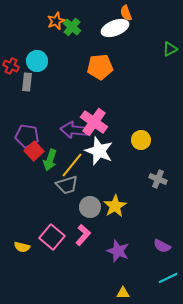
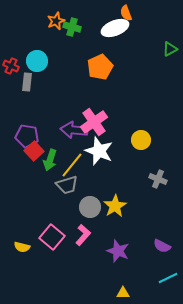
green cross: rotated 24 degrees counterclockwise
orange pentagon: rotated 20 degrees counterclockwise
pink cross: rotated 20 degrees clockwise
